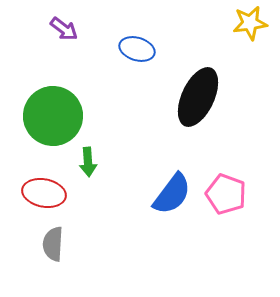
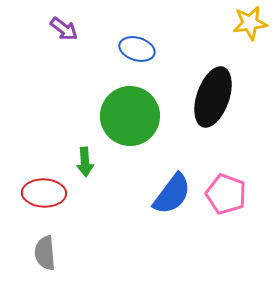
black ellipse: moved 15 px right; rotated 6 degrees counterclockwise
green circle: moved 77 px right
green arrow: moved 3 px left
red ellipse: rotated 9 degrees counterclockwise
gray semicircle: moved 8 px left, 9 px down; rotated 8 degrees counterclockwise
